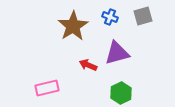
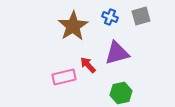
gray square: moved 2 px left
red arrow: rotated 24 degrees clockwise
pink rectangle: moved 17 px right, 11 px up
green hexagon: rotated 15 degrees clockwise
